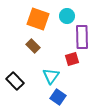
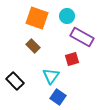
orange square: moved 1 px left, 1 px up
purple rectangle: rotated 60 degrees counterclockwise
